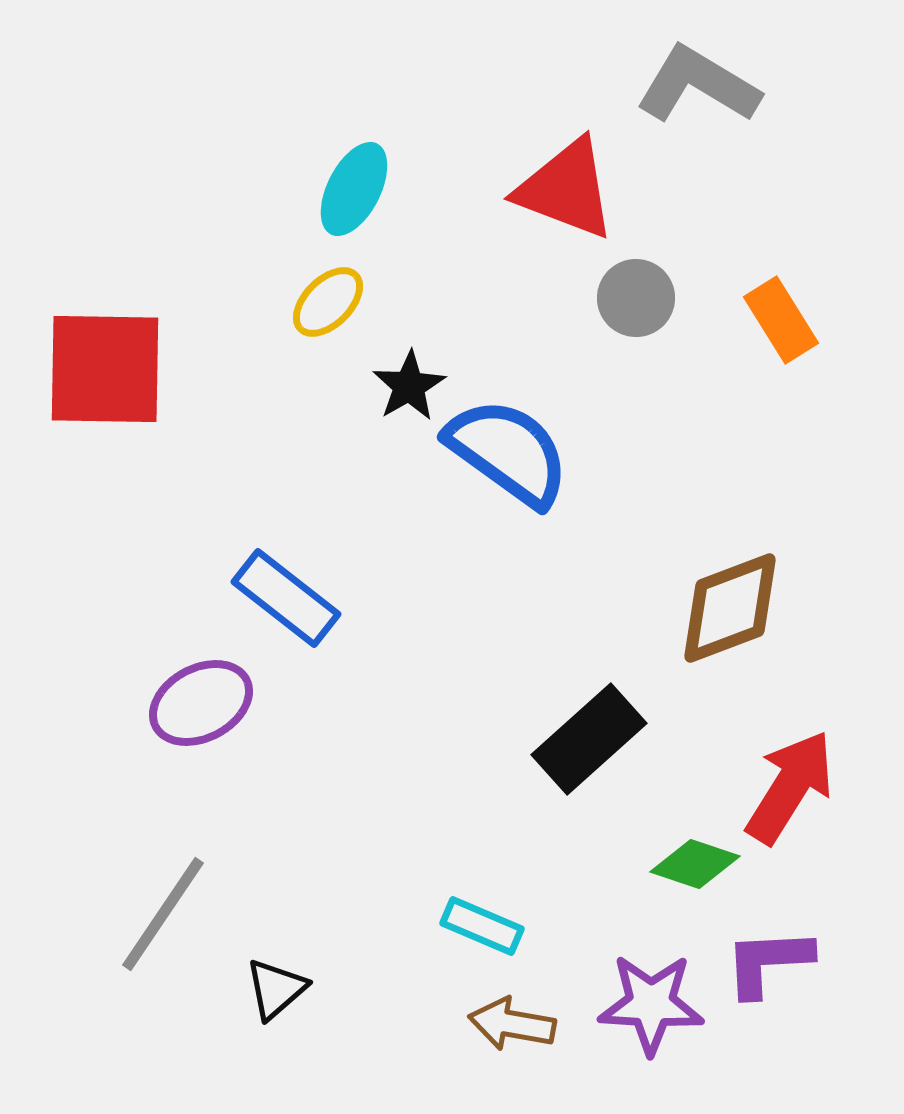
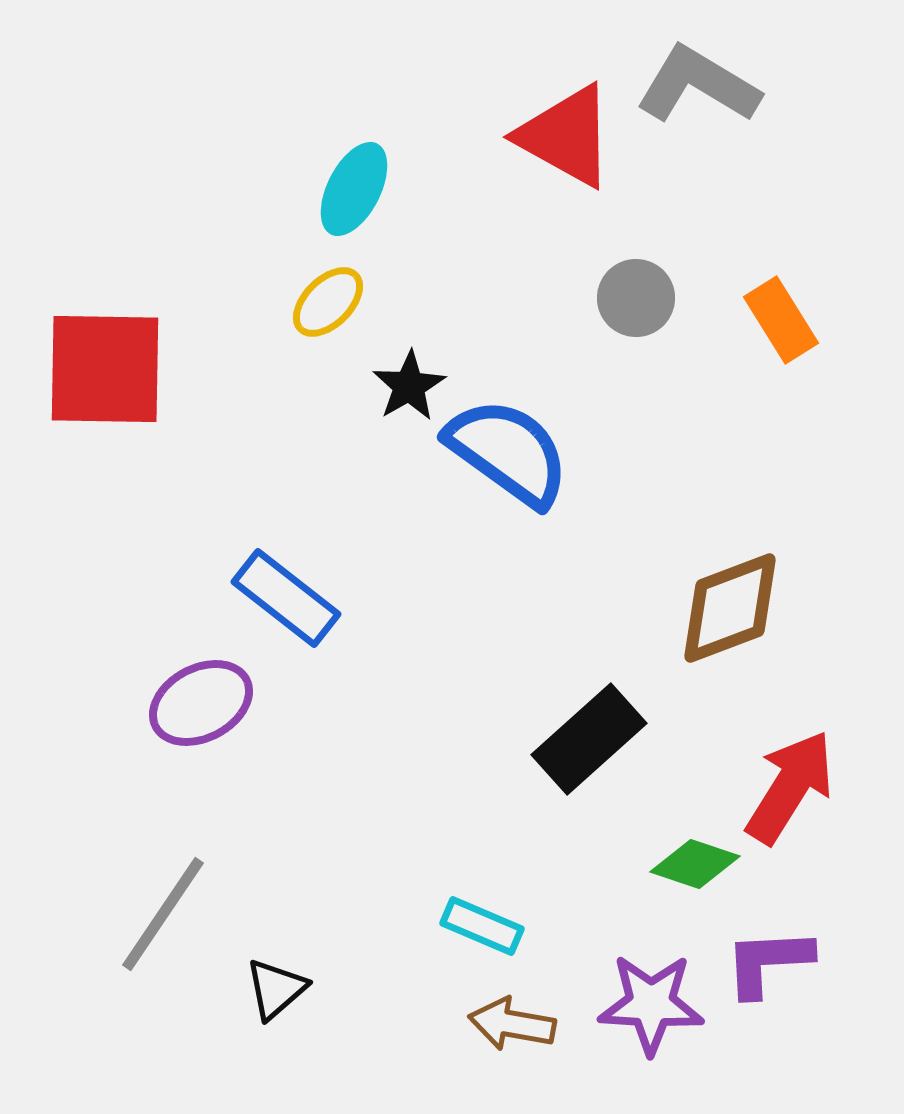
red triangle: moved 53 px up; rotated 8 degrees clockwise
